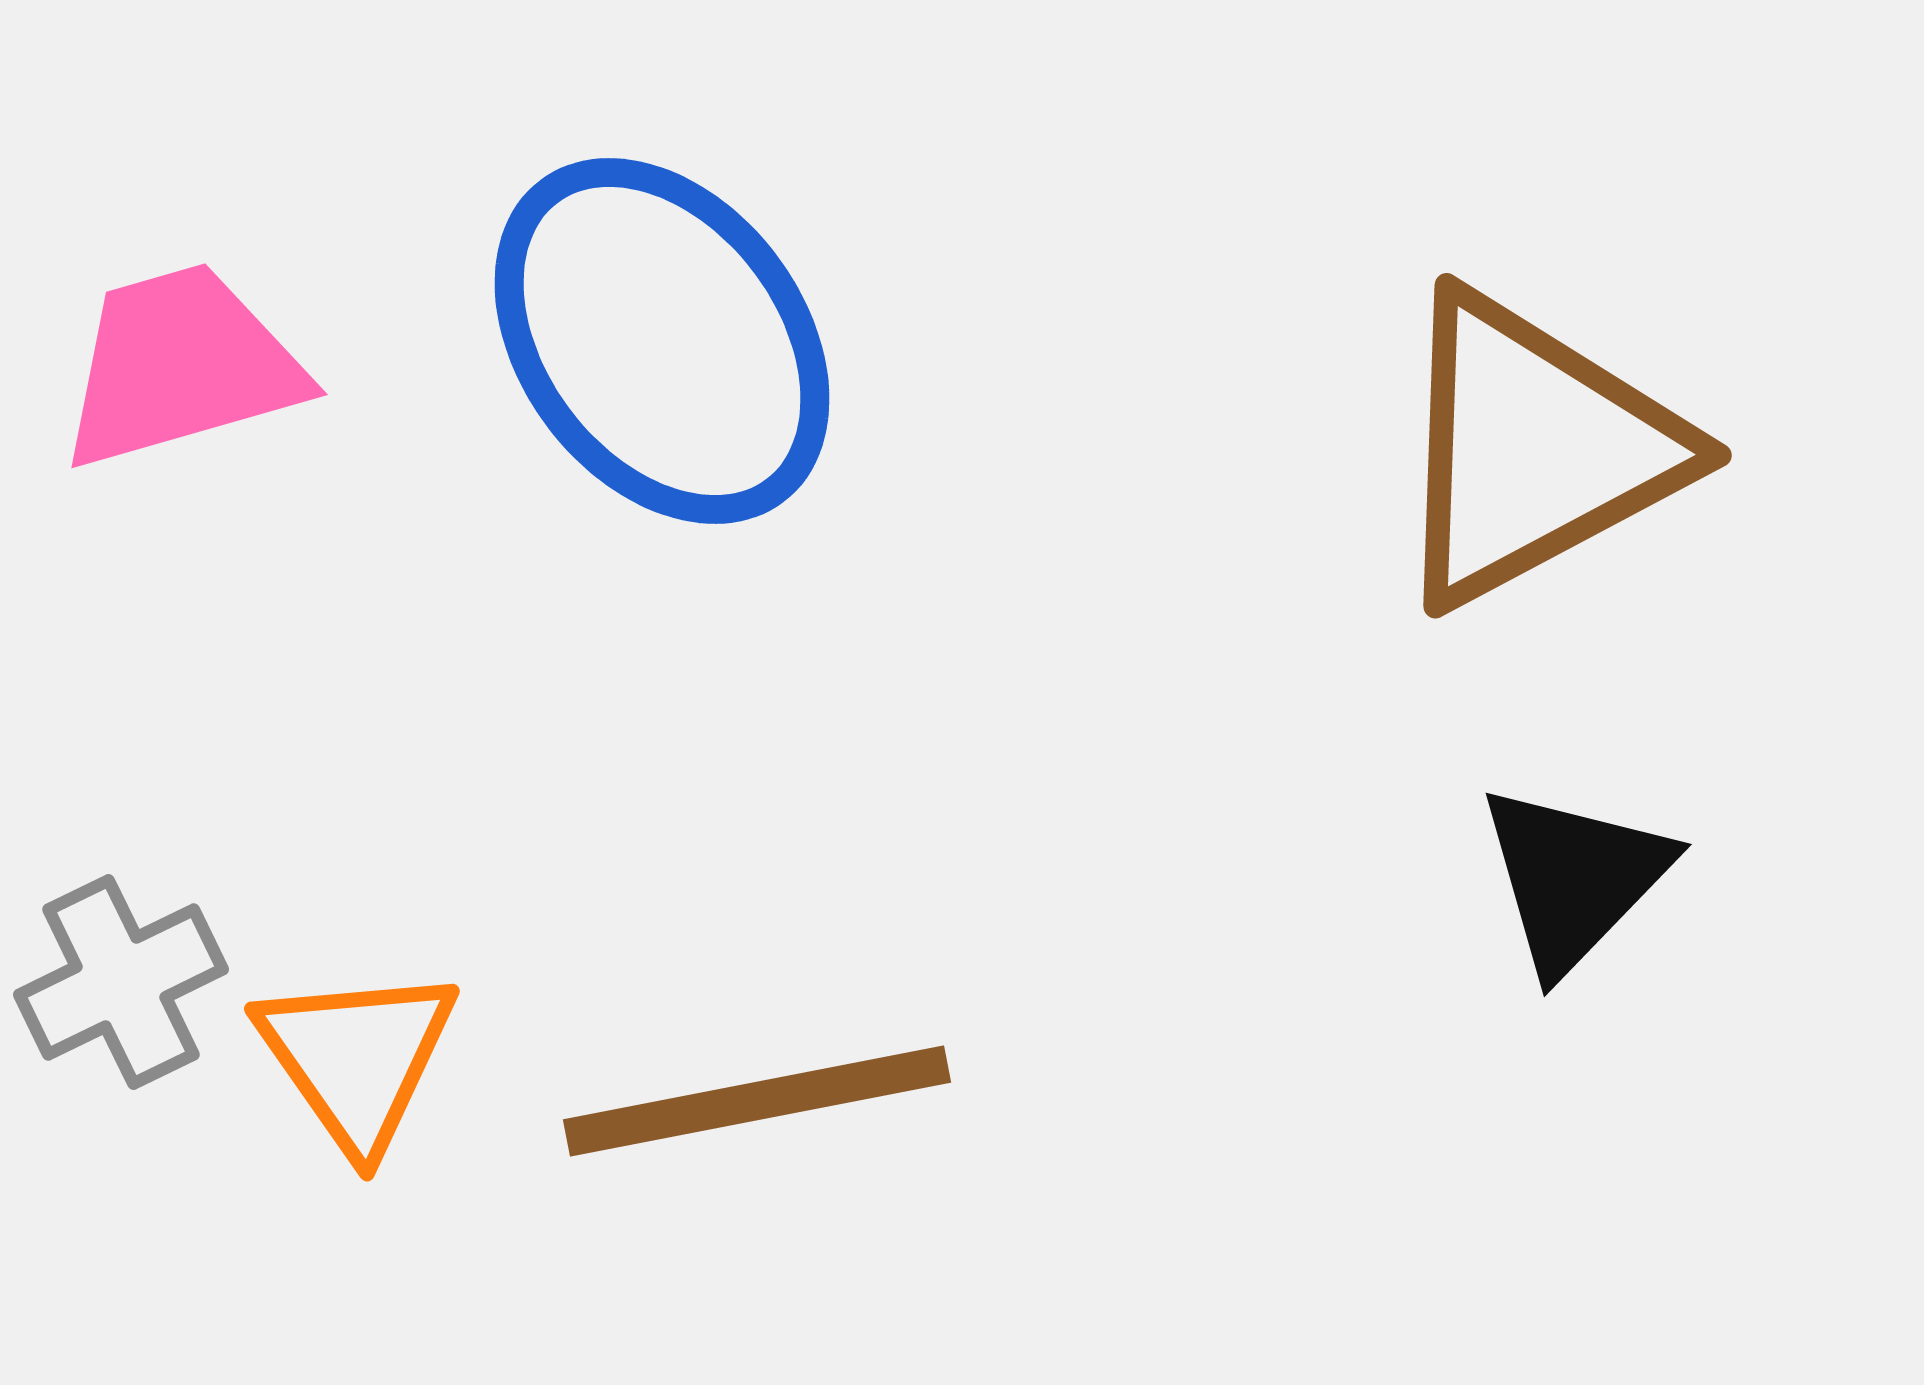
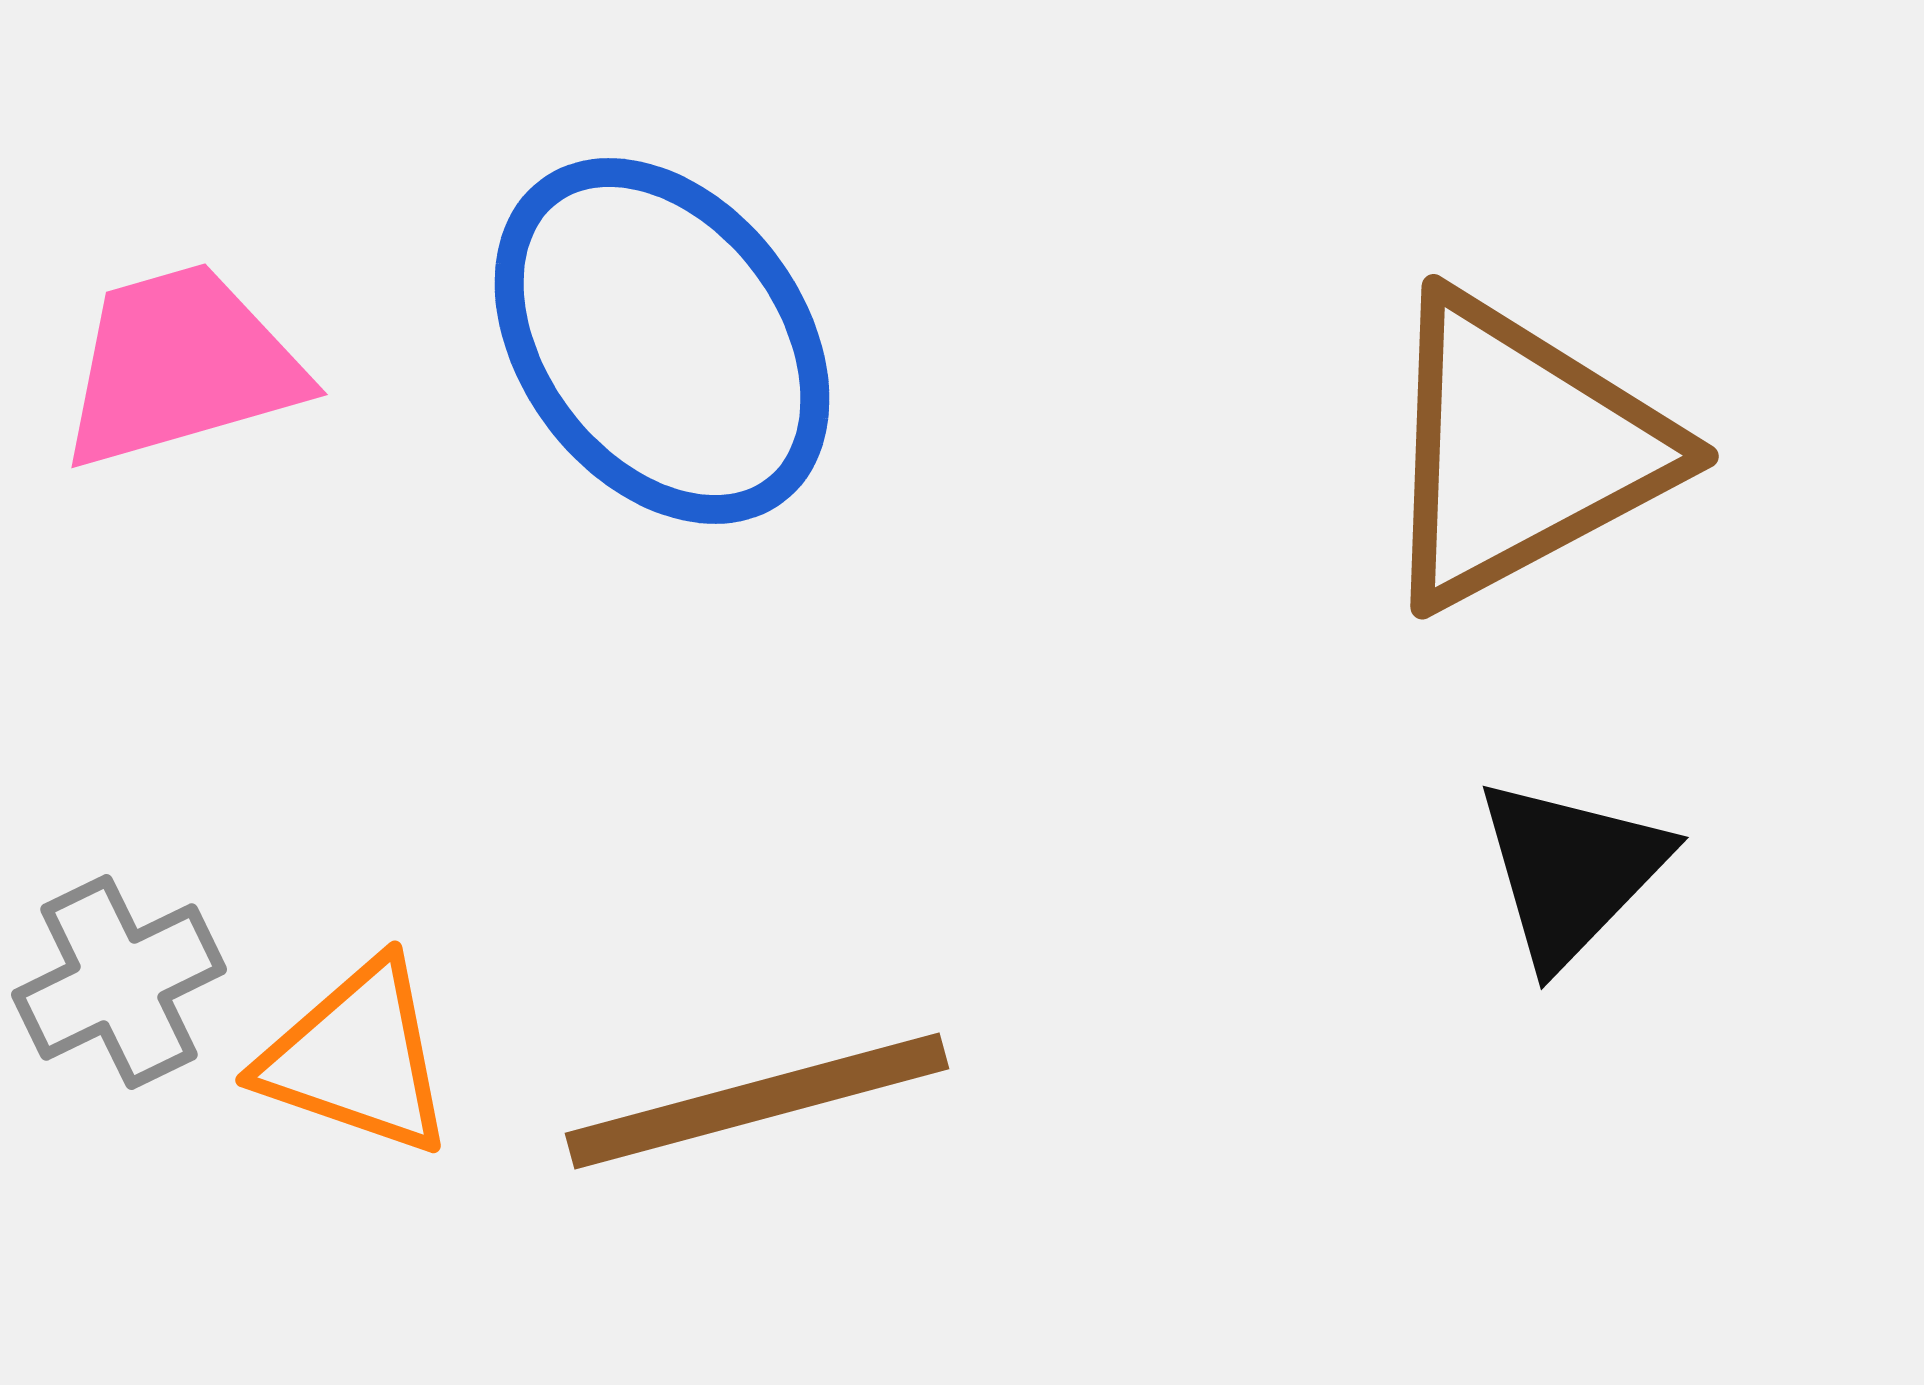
brown triangle: moved 13 px left, 1 px down
black triangle: moved 3 px left, 7 px up
gray cross: moved 2 px left
orange triangle: rotated 36 degrees counterclockwise
brown line: rotated 4 degrees counterclockwise
